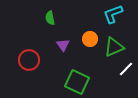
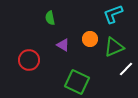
purple triangle: rotated 24 degrees counterclockwise
